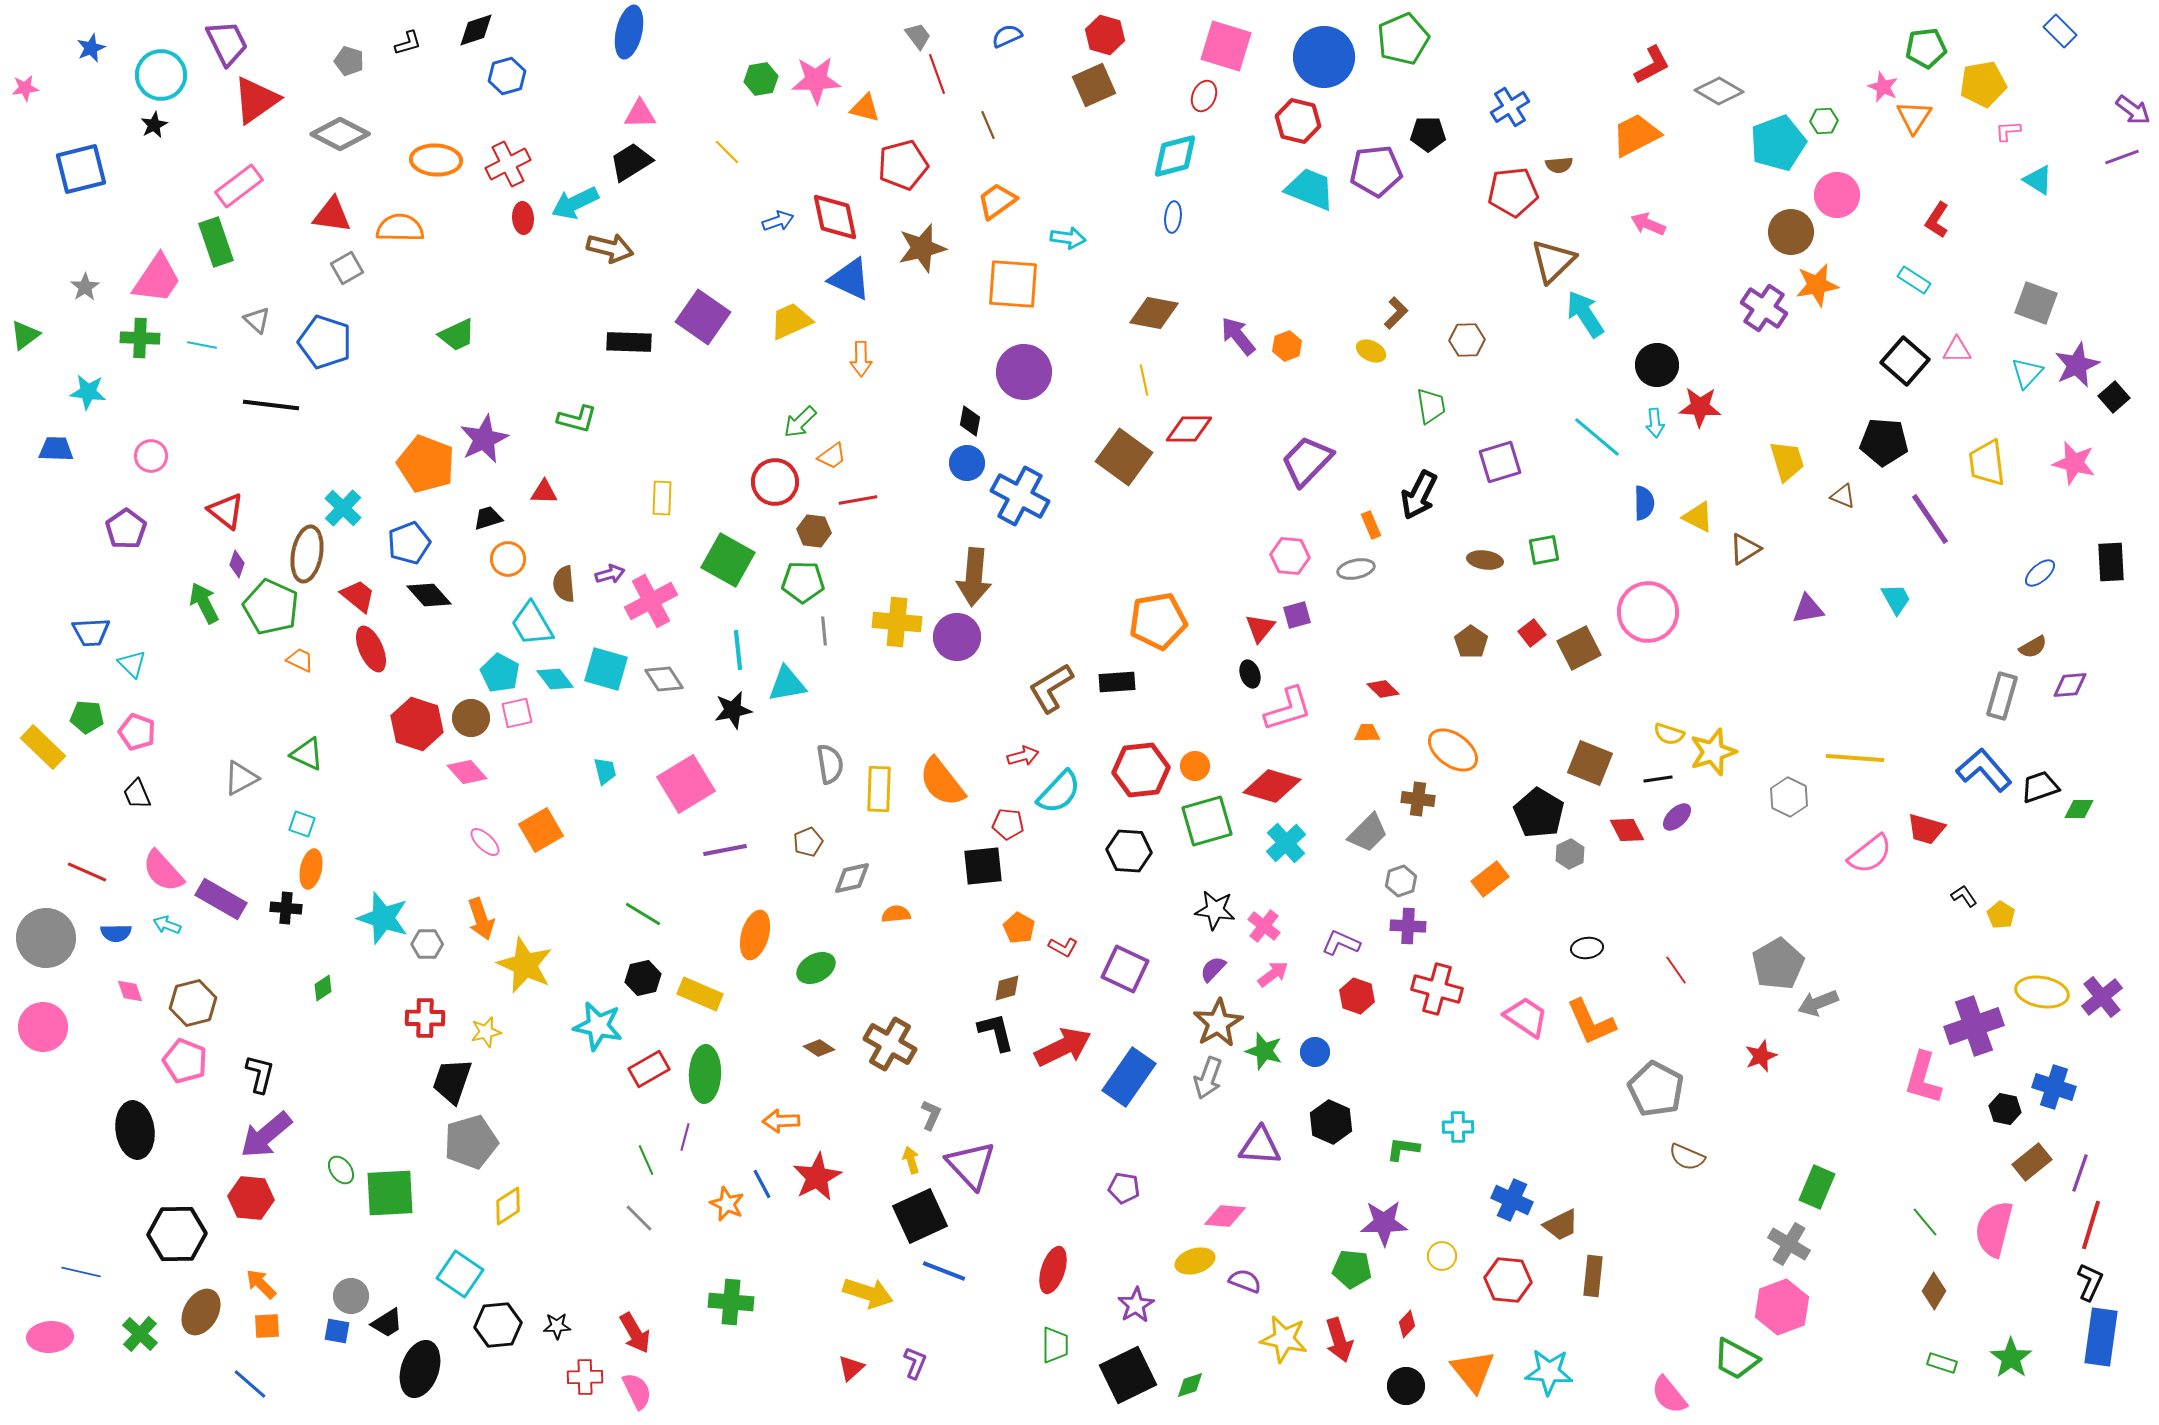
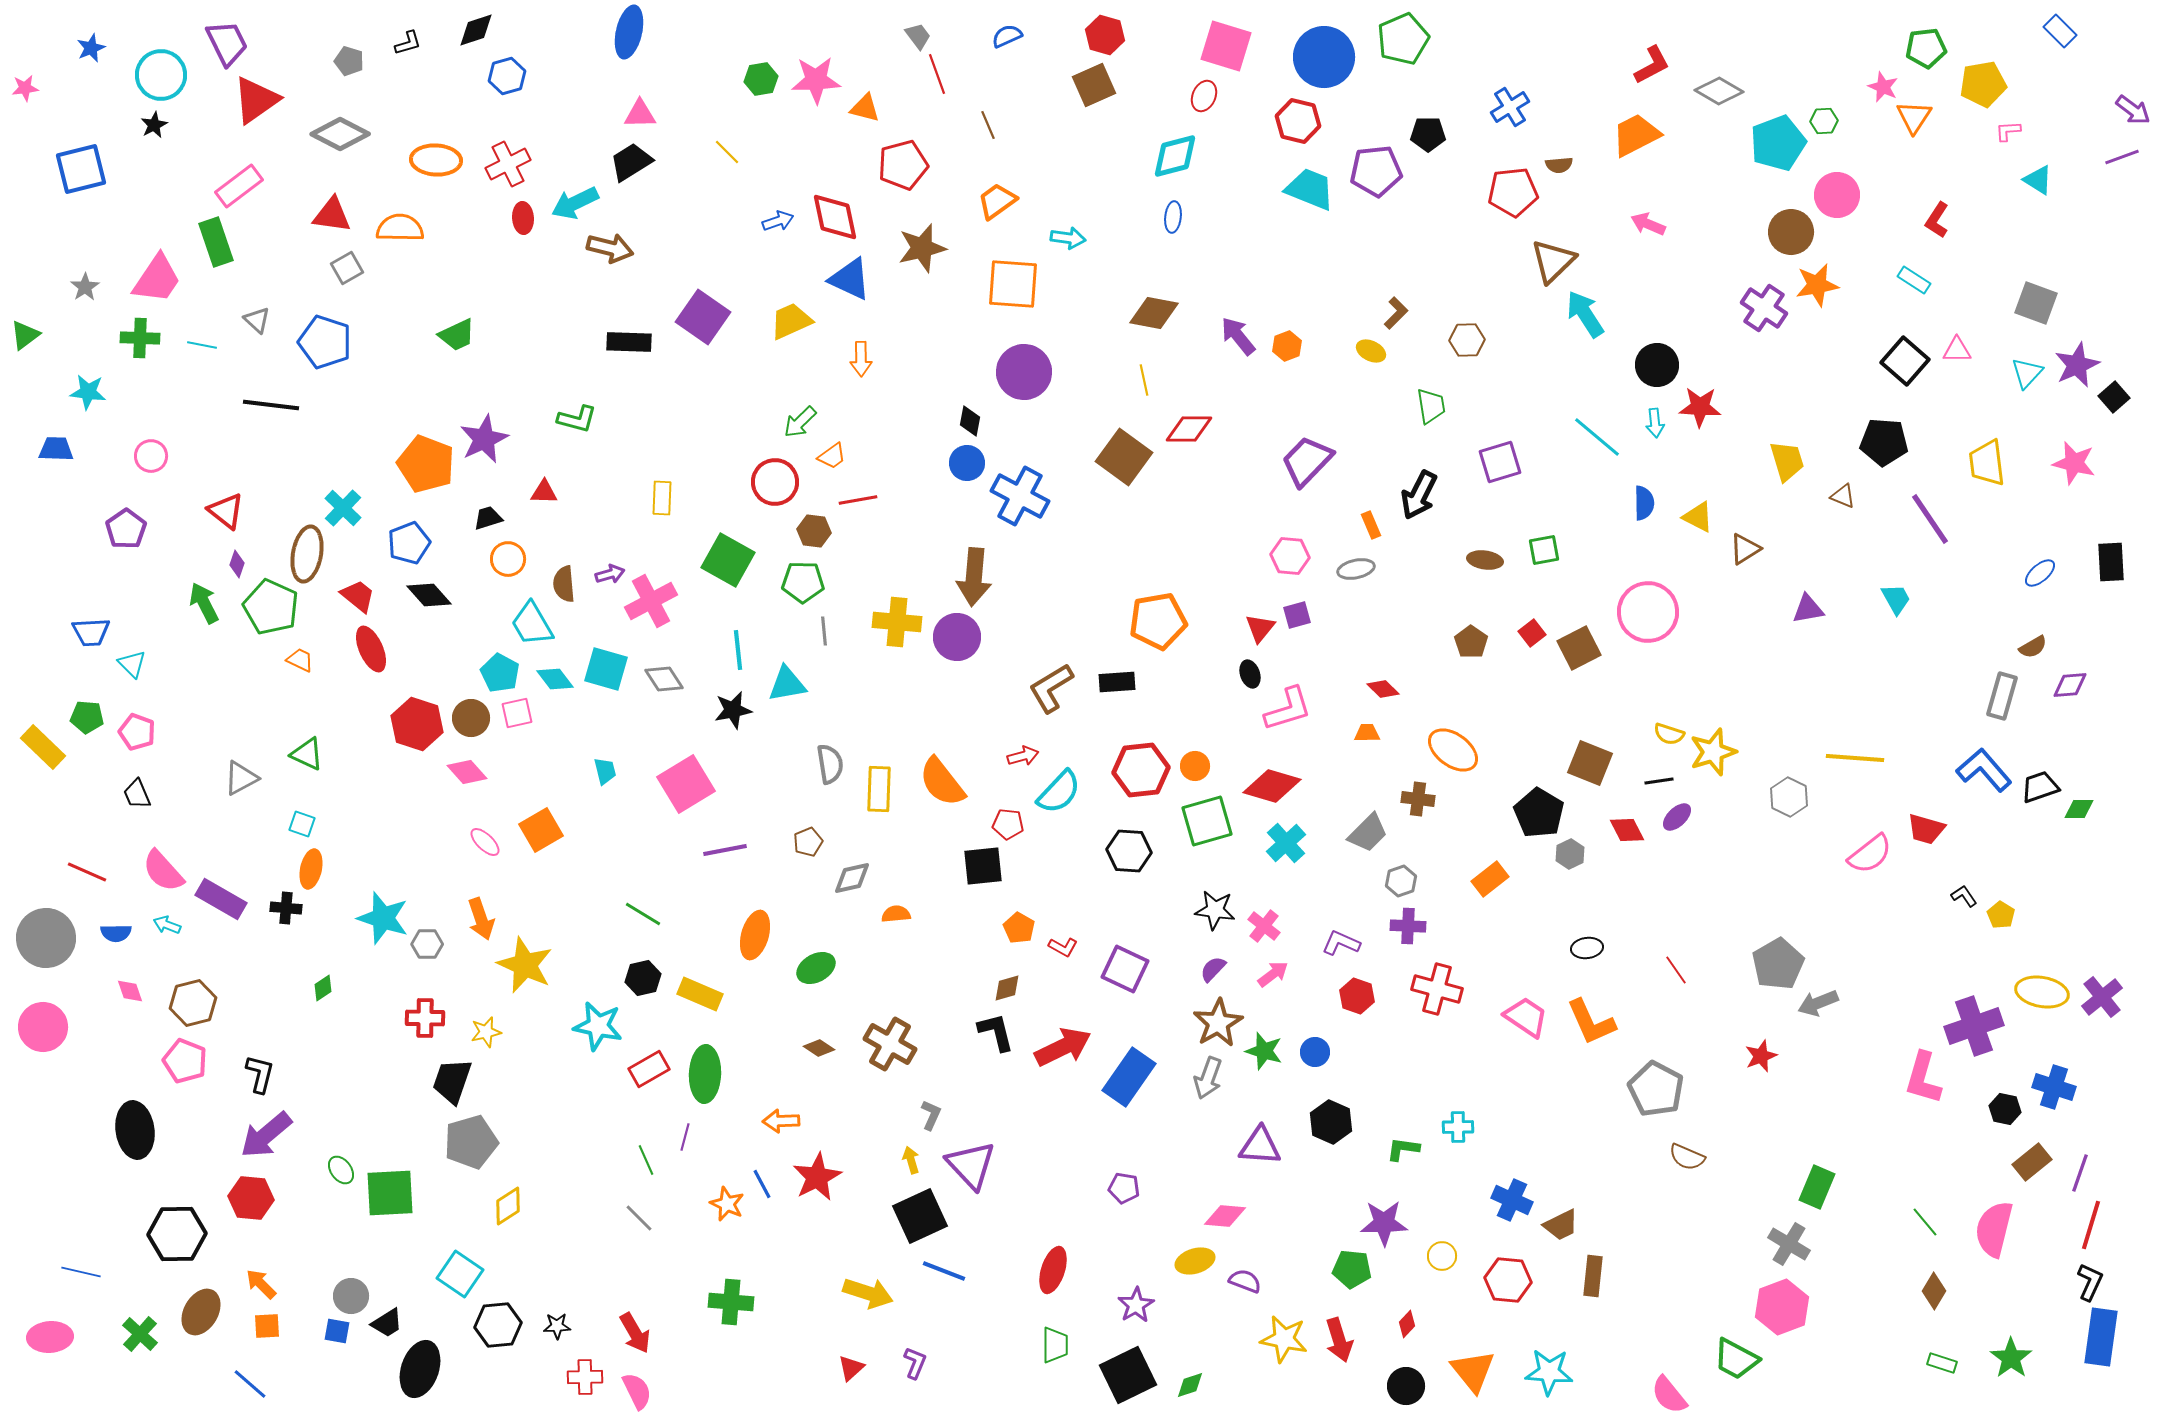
black line at (1658, 779): moved 1 px right, 2 px down
